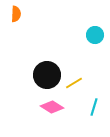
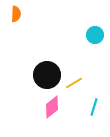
pink diamond: rotated 70 degrees counterclockwise
